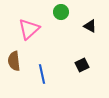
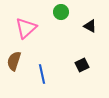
pink triangle: moved 3 px left, 1 px up
brown semicircle: rotated 24 degrees clockwise
